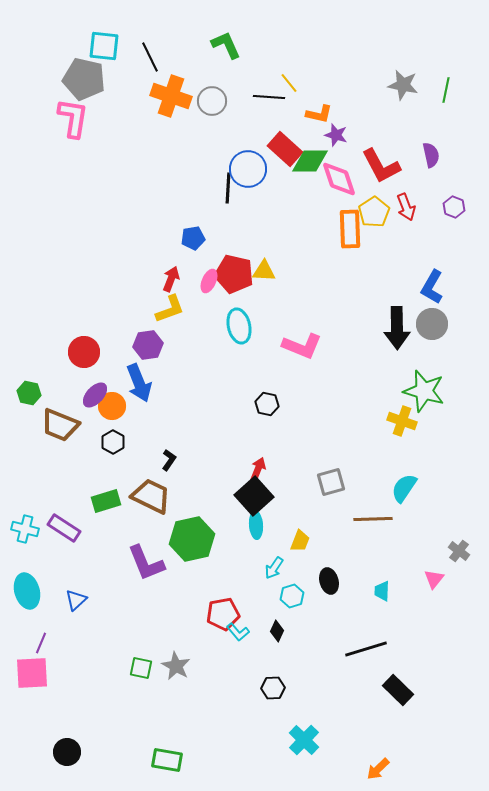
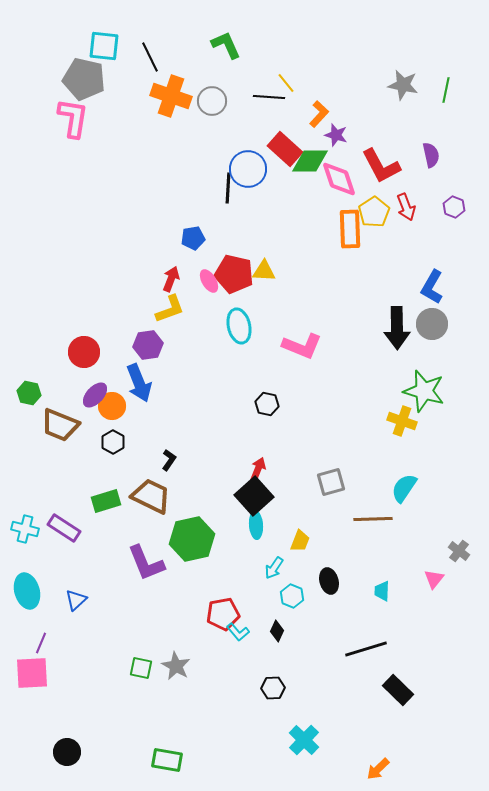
yellow line at (289, 83): moved 3 px left
orange L-shape at (319, 114): rotated 60 degrees counterclockwise
pink ellipse at (209, 281): rotated 55 degrees counterclockwise
cyan hexagon at (292, 596): rotated 20 degrees counterclockwise
